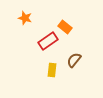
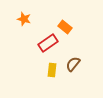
orange star: moved 1 px left, 1 px down
red rectangle: moved 2 px down
brown semicircle: moved 1 px left, 4 px down
